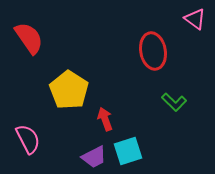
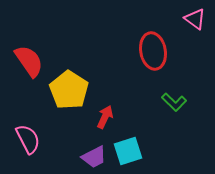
red semicircle: moved 23 px down
red arrow: moved 2 px up; rotated 45 degrees clockwise
